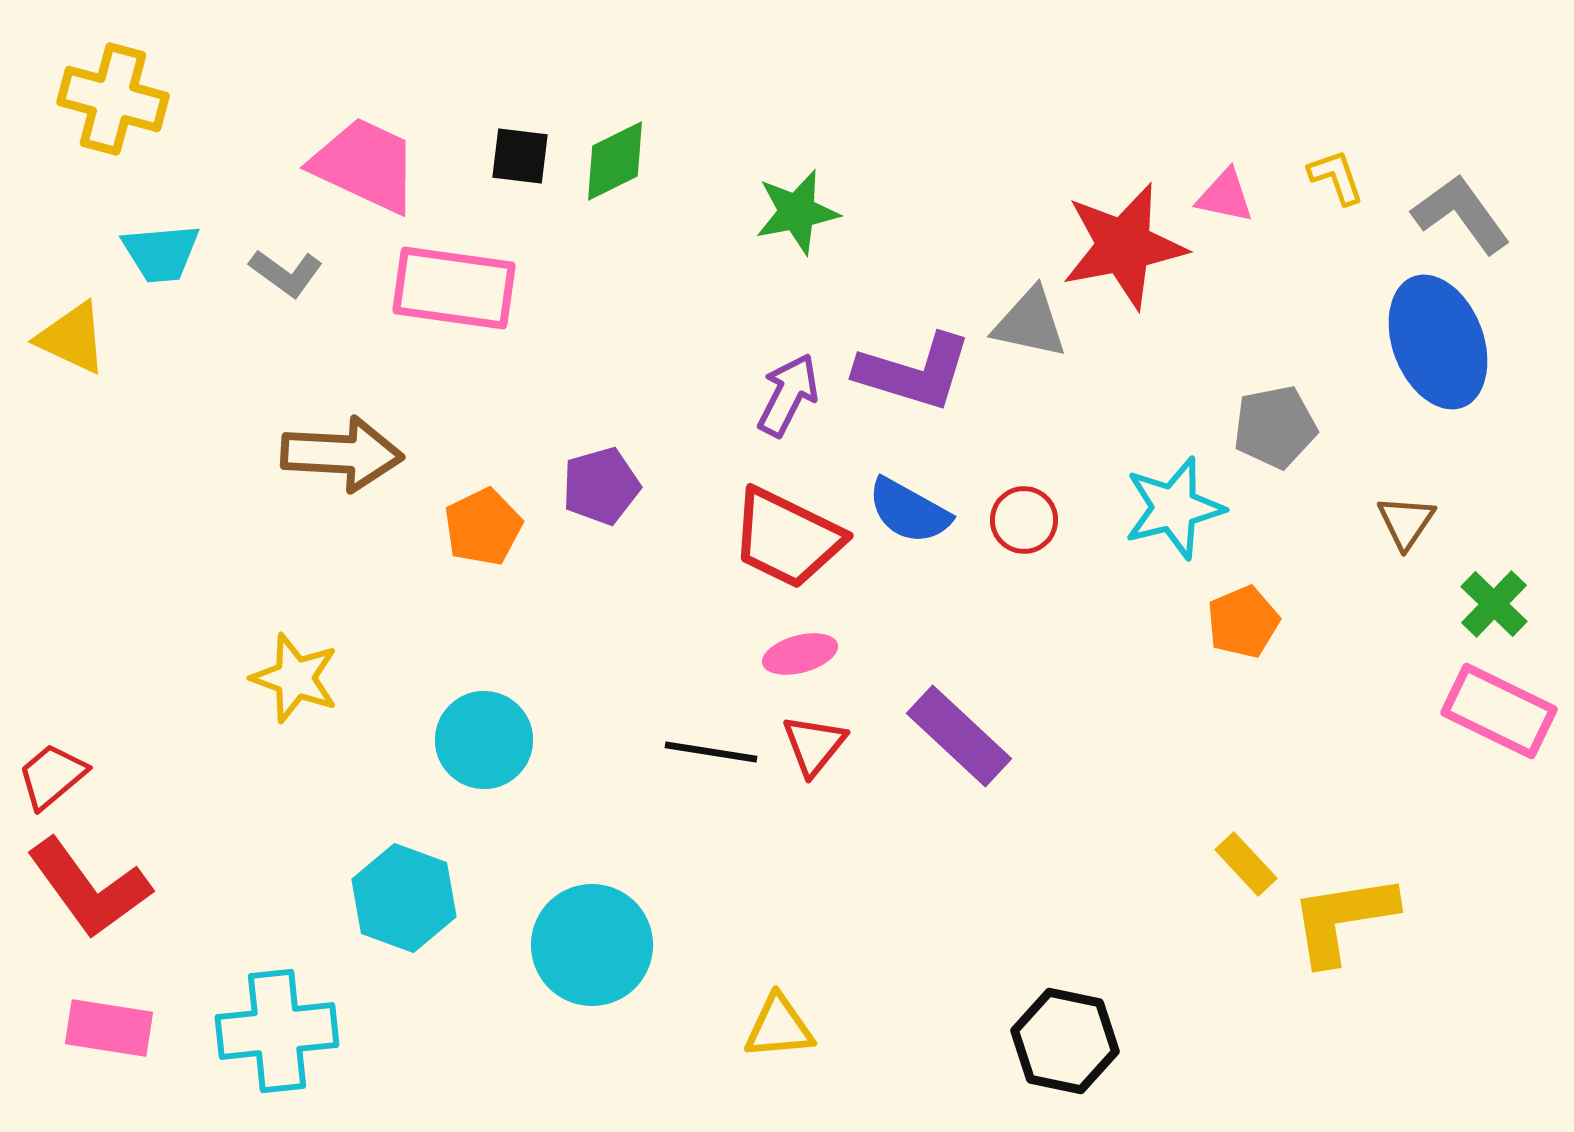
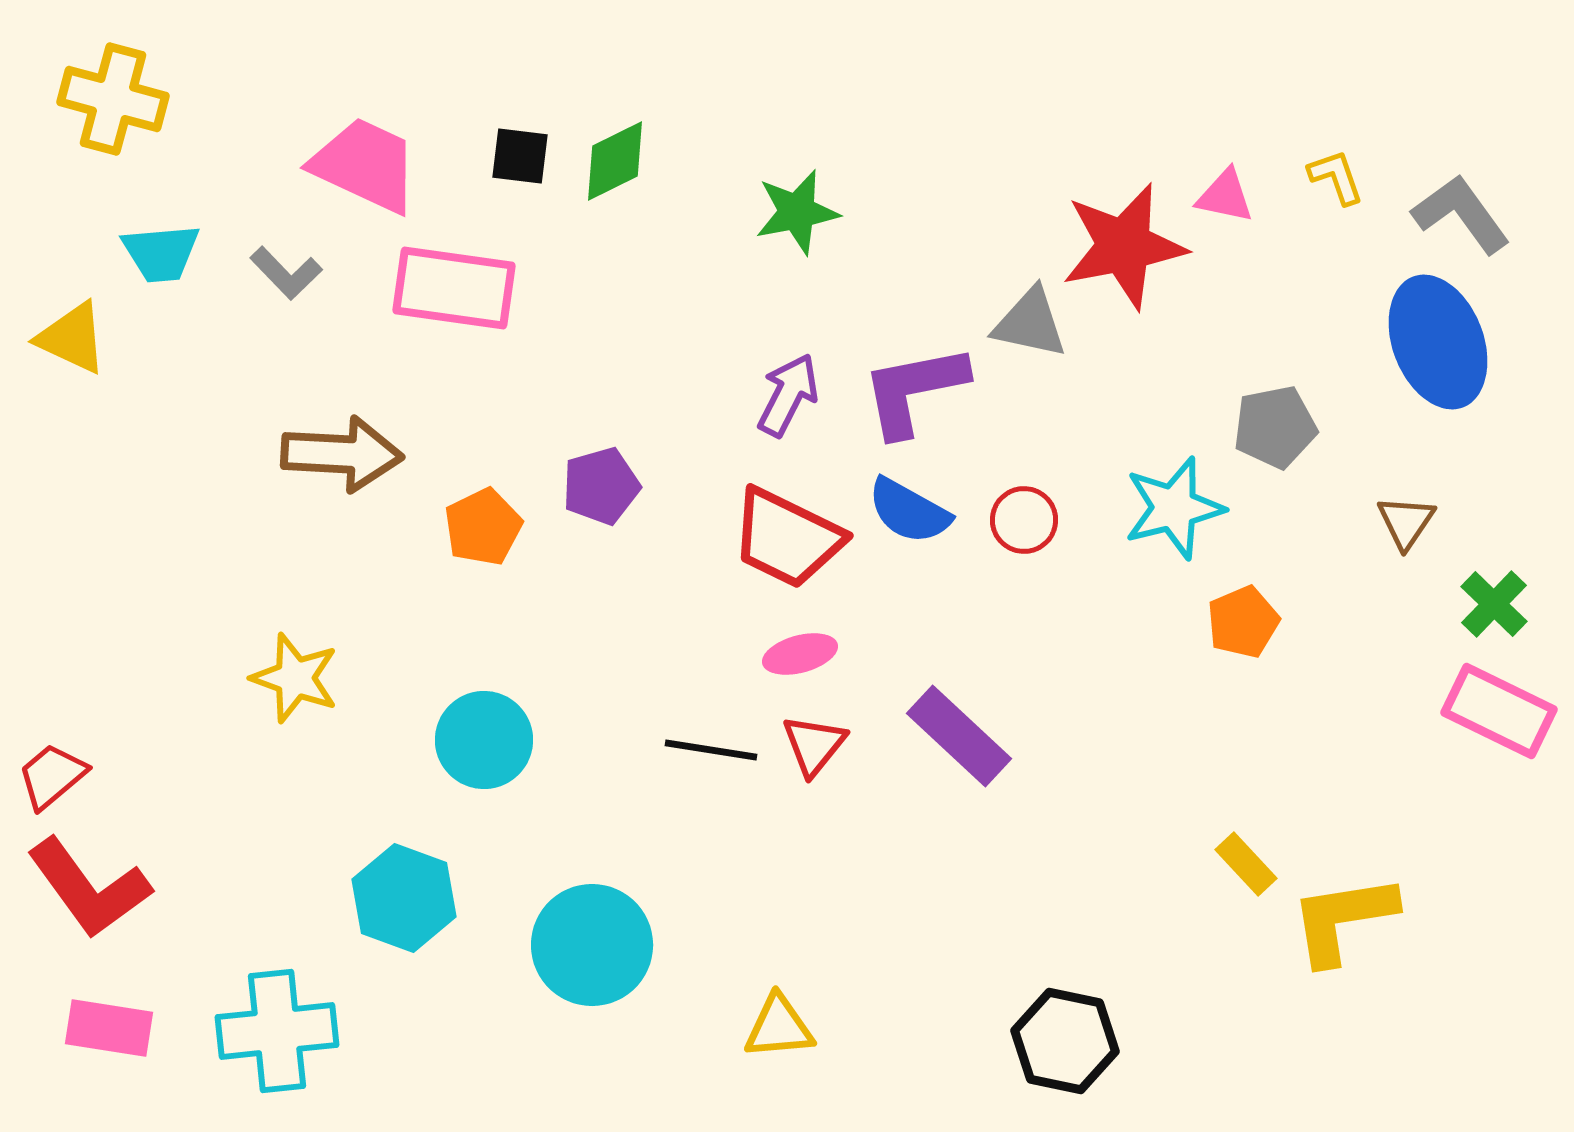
gray L-shape at (286, 273): rotated 10 degrees clockwise
purple L-shape at (914, 372): moved 18 px down; rotated 152 degrees clockwise
black line at (711, 752): moved 2 px up
